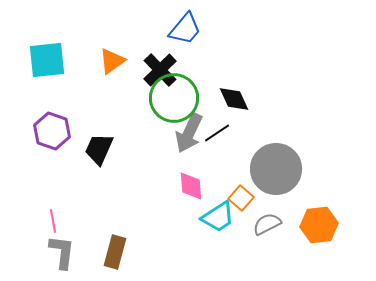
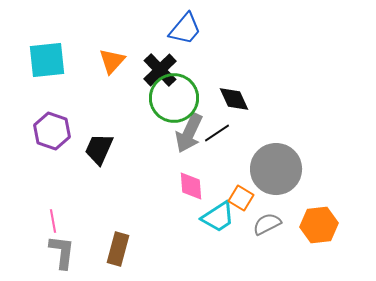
orange triangle: rotated 12 degrees counterclockwise
orange square: rotated 10 degrees counterclockwise
brown rectangle: moved 3 px right, 3 px up
